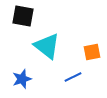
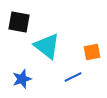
black square: moved 4 px left, 6 px down
